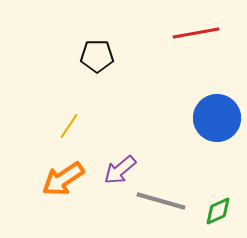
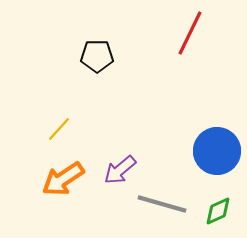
red line: moved 6 px left; rotated 54 degrees counterclockwise
blue circle: moved 33 px down
yellow line: moved 10 px left, 3 px down; rotated 8 degrees clockwise
gray line: moved 1 px right, 3 px down
